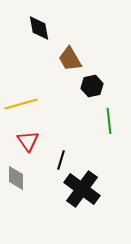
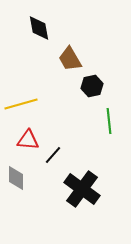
red triangle: moved 1 px up; rotated 50 degrees counterclockwise
black line: moved 8 px left, 5 px up; rotated 24 degrees clockwise
